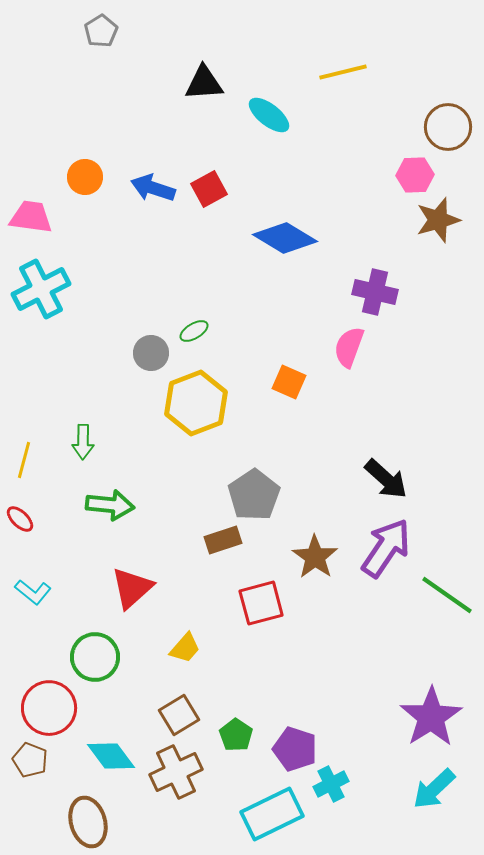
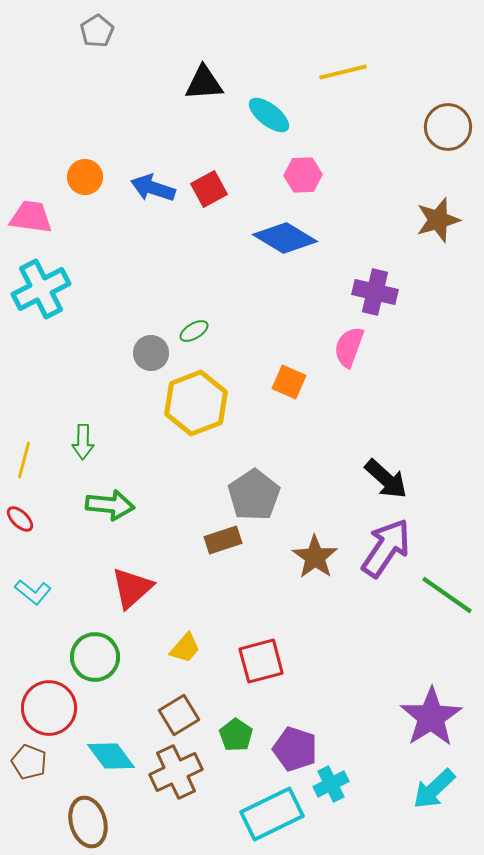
gray pentagon at (101, 31): moved 4 px left
pink hexagon at (415, 175): moved 112 px left
red square at (261, 603): moved 58 px down
brown pentagon at (30, 760): moved 1 px left, 2 px down
